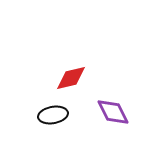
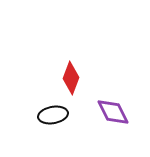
red diamond: rotated 56 degrees counterclockwise
